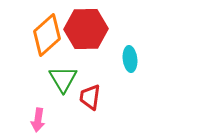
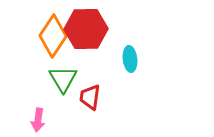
orange diamond: moved 6 px right, 1 px down; rotated 15 degrees counterclockwise
